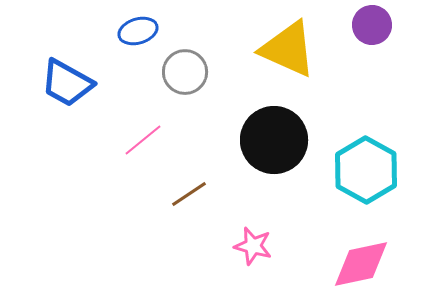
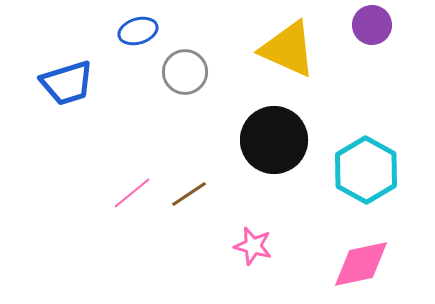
blue trapezoid: rotated 46 degrees counterclockwise
pink line: moved 11 px left, 53 px down
